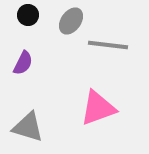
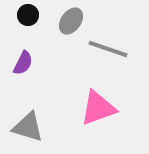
gray line: moved 4 px down; rotated 12 degrees clockwise
